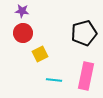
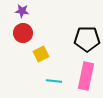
black pentagon: moved 3 px right, 6 px down; rotated 15 degrees clockwise
yellow square: moved 1 px right
cyan line: moved 1 px down
